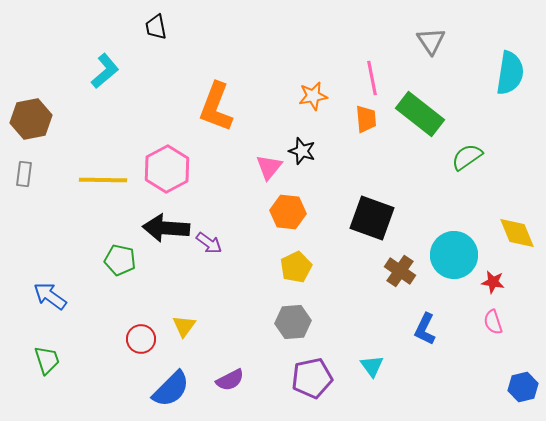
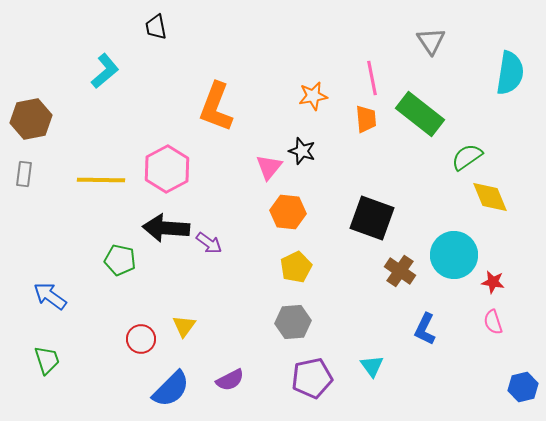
yellow line: moved 2 px left
yellow diamond: moved 27 px left, 36 px up
